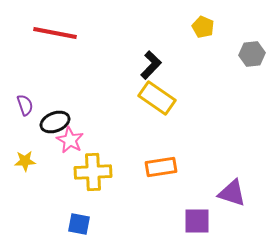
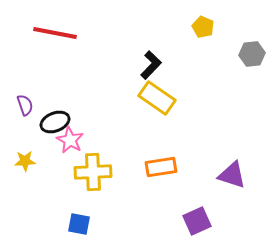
purple triangle: moved 18 px up
purple square: rotated 24 degrees counterclockwise
